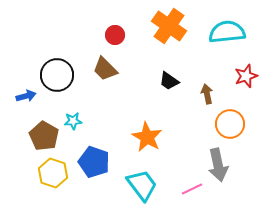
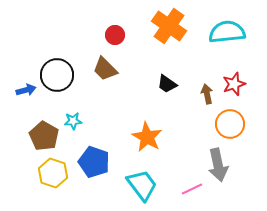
red star: moved 12 px left, 8 px down
black trapezoid: moved 2 px left, 3 px down
blue arrow: moved 6 px up
